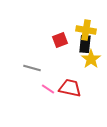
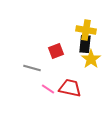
red square: moved 4 px left, 11 px down
